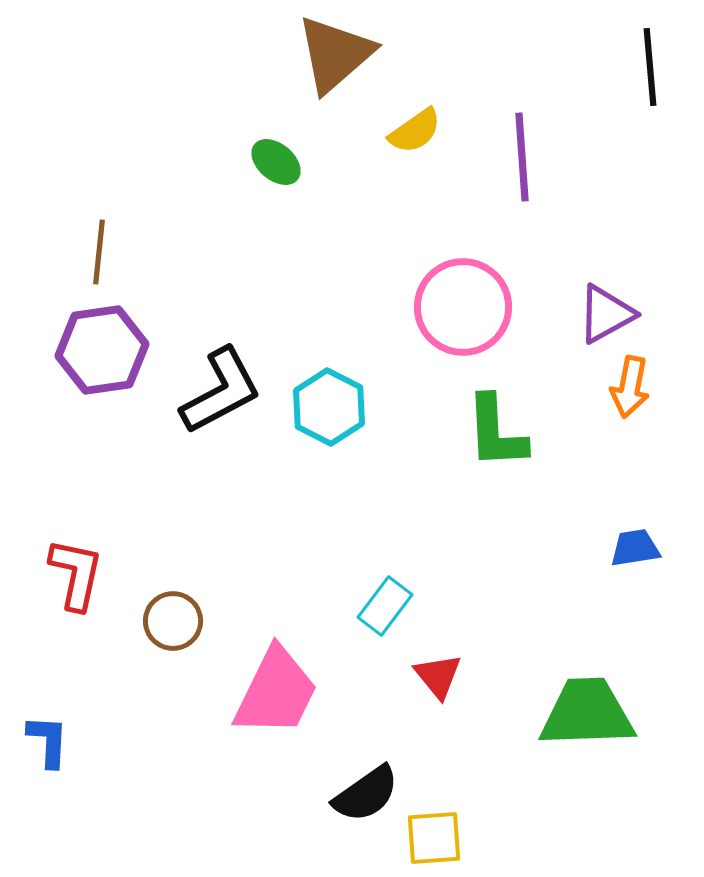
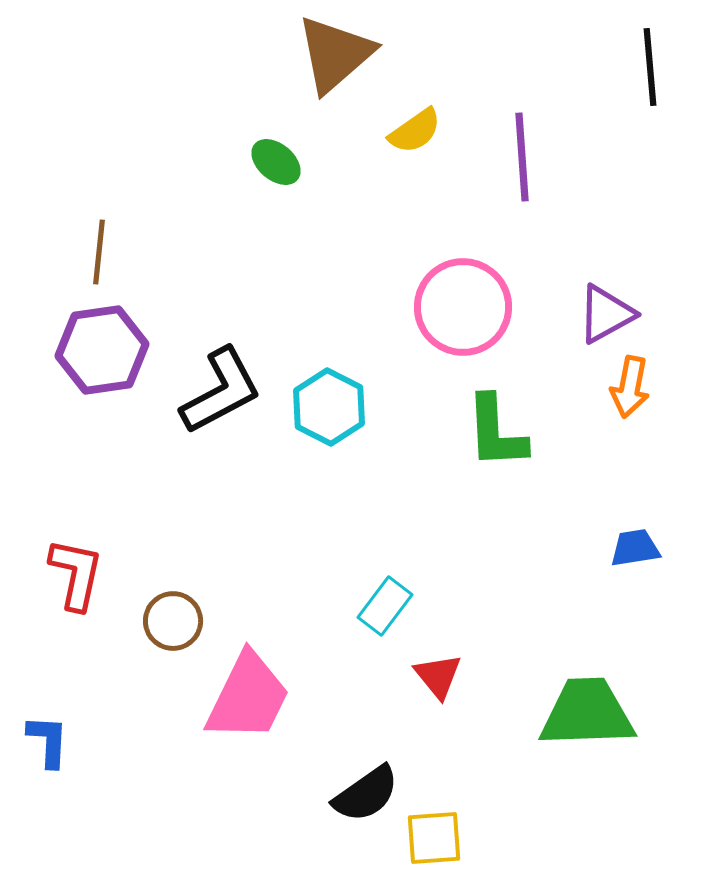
pink trapezoid: moved 28 px left, 5 px down
